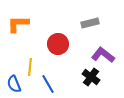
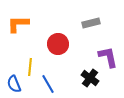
gray rectangle: moved 1 px right
purple L-shape: moved 5 px right, 2 px down; rotated 40 degrees clockwise
black cross: moved 1 px left, 1 px down
